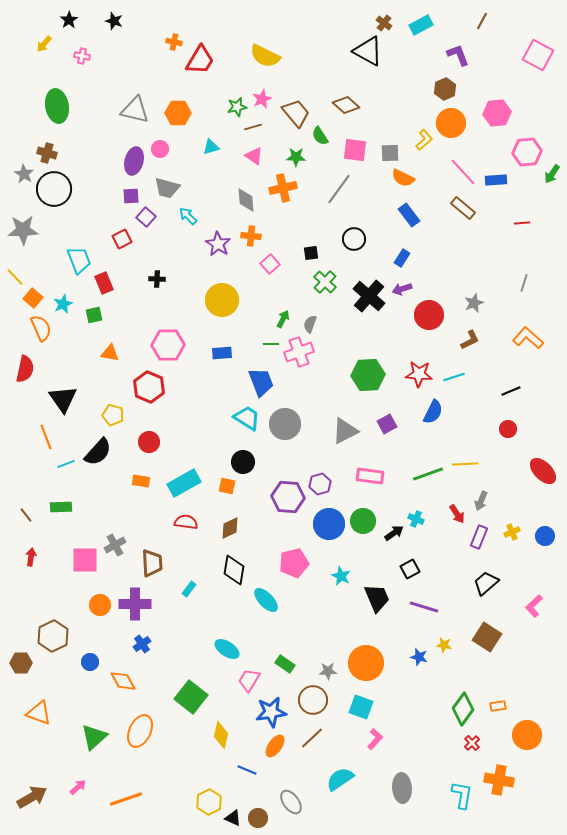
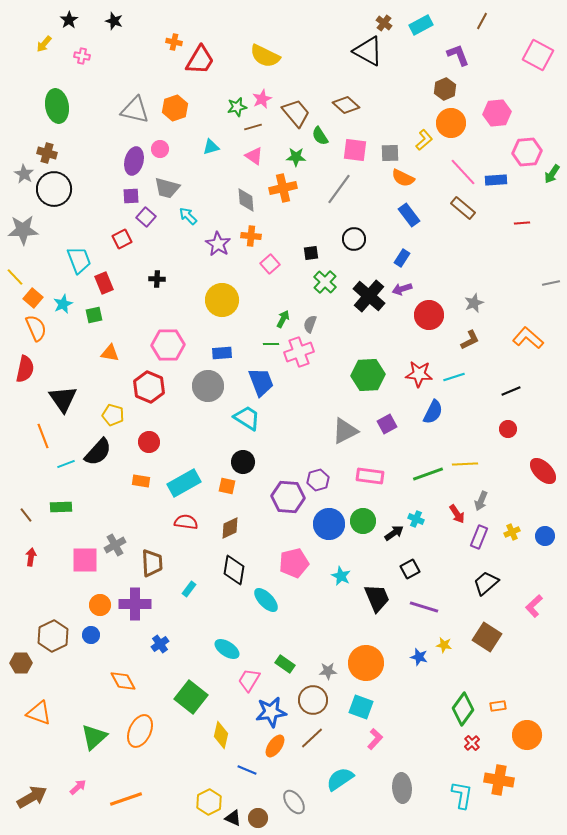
orange hexagon at (178, 113): moved 3 px left, 5 px up; rotated 20 degrees counterclockwise
gray line at (524, 283): moved 27 px right; rotated 60 degrees clockwise
orange semicircle at (41, 328): moved 5 px left
gray circle at (285, 424): moved 77 px left, 38 px up
orange line at (46, 437): moved 3 px left, 1 px up
purple hexagon at (320, 484): moved 2 px left, 4 px up
blue cross at (142, 644): moved 18 px right
blue circle at (90, 662): moved 1 px right, 27 px up
gray ellipse at (291, 802): moved 3 px right
